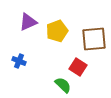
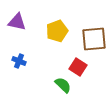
purple triangle: moved 11 px left; rotated 36 degrees clockwise
